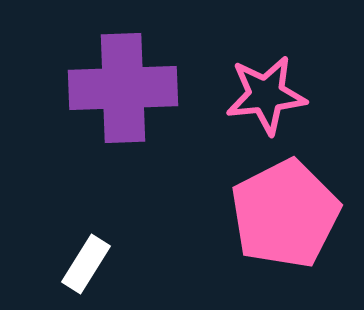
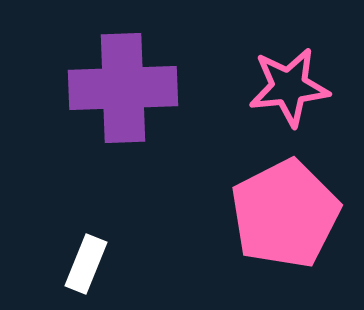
pink star: moved 23 px right, 8 px up
white rectangle: rotated 10 degrees counterclockwise
